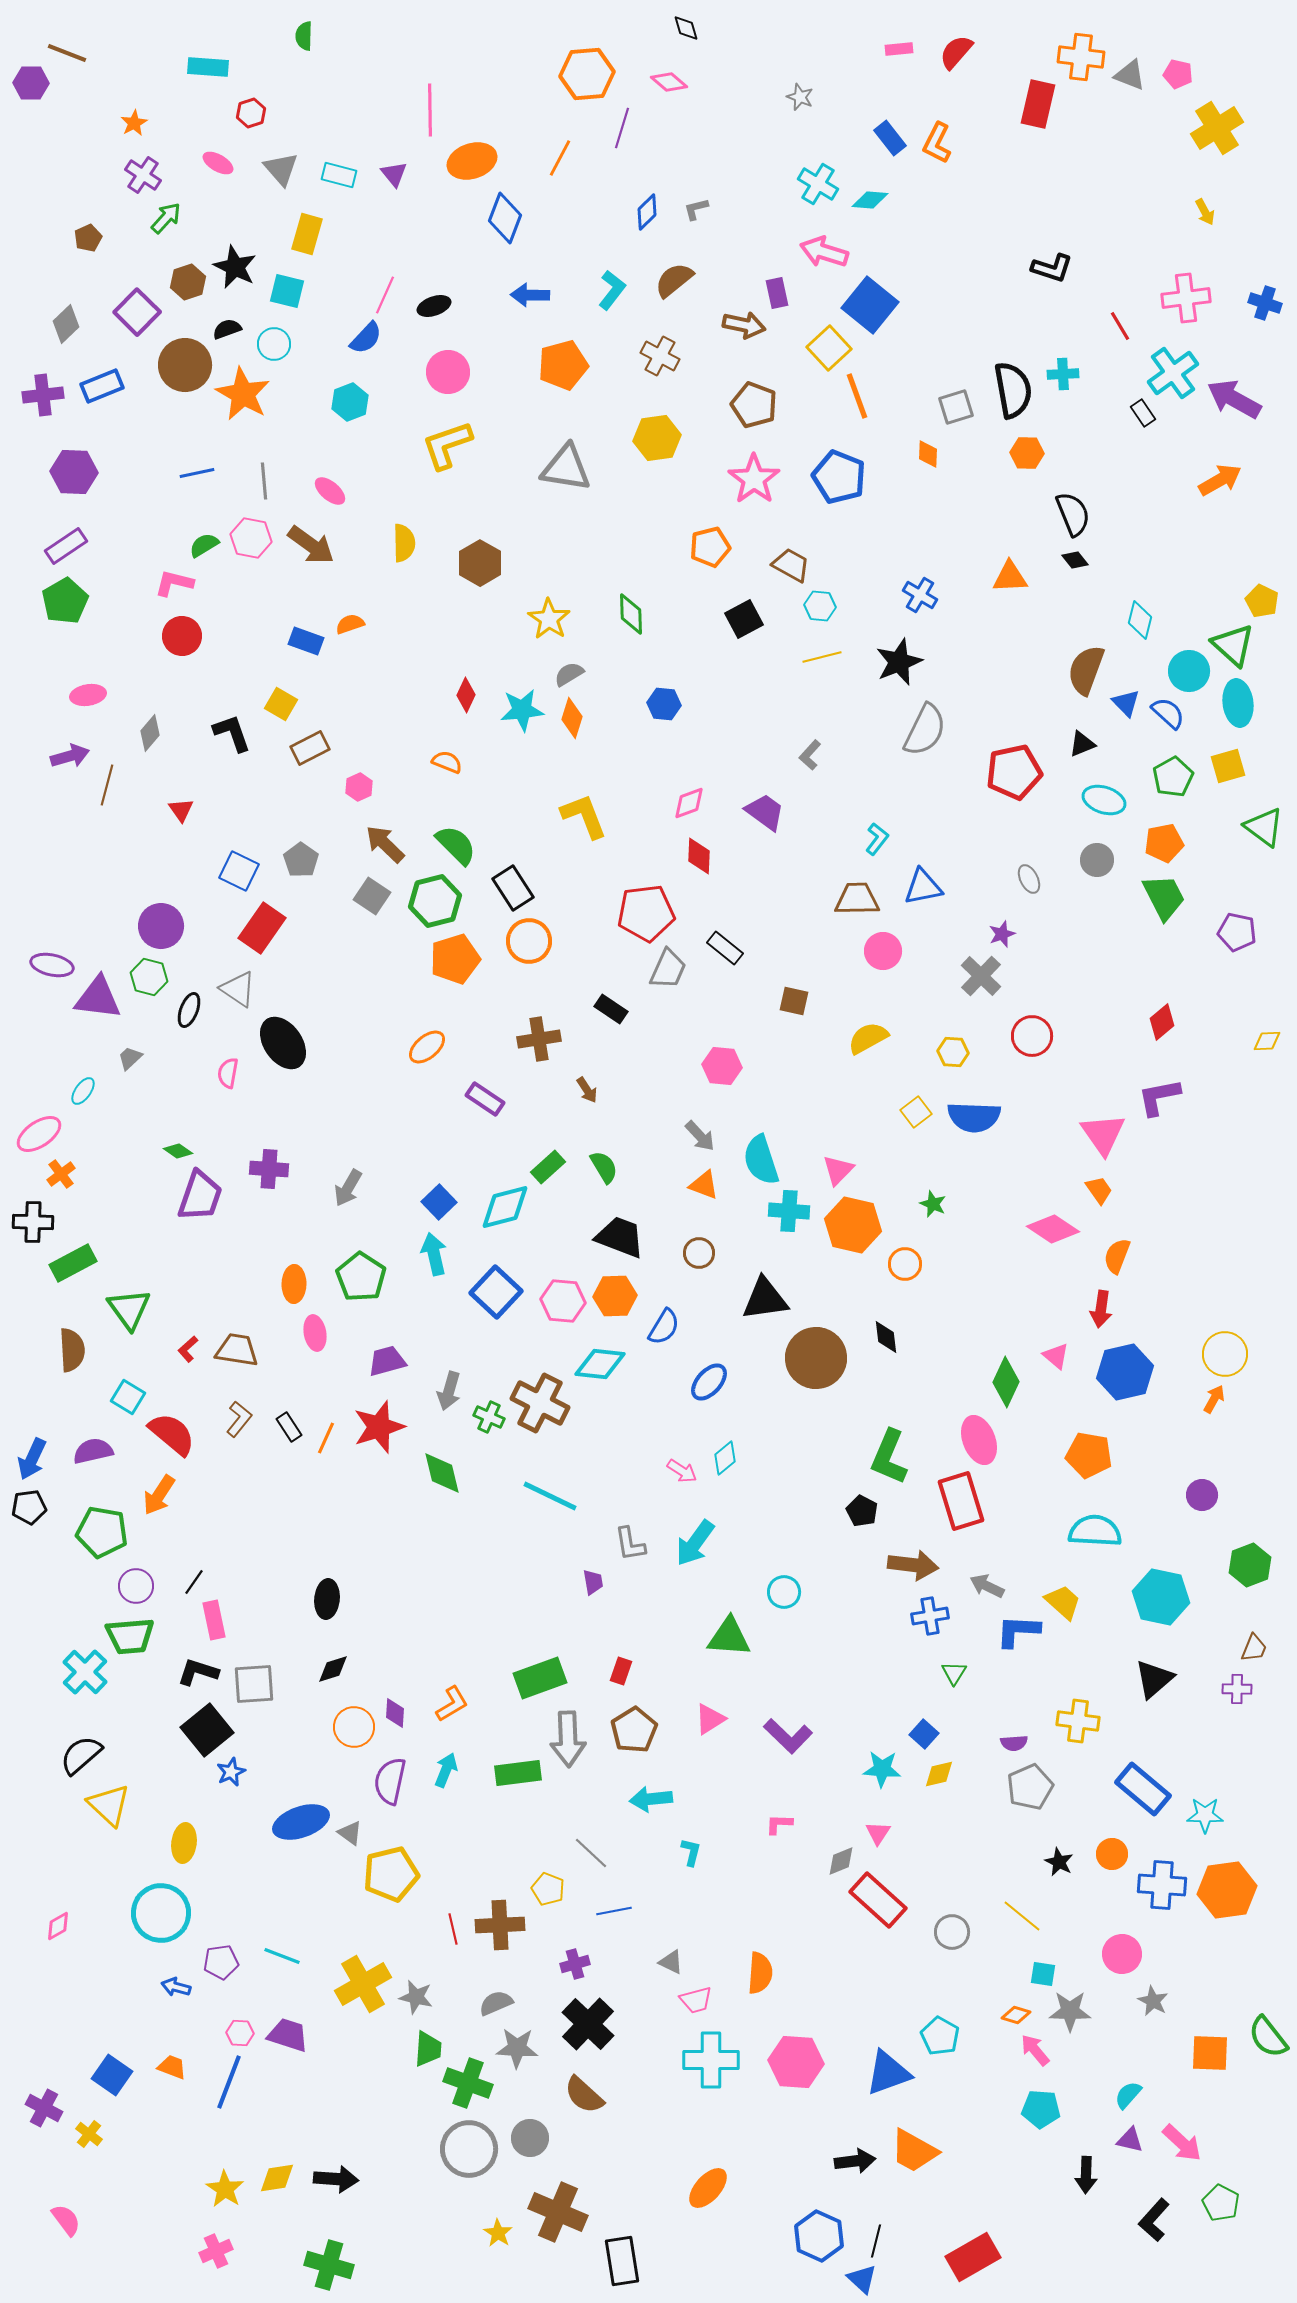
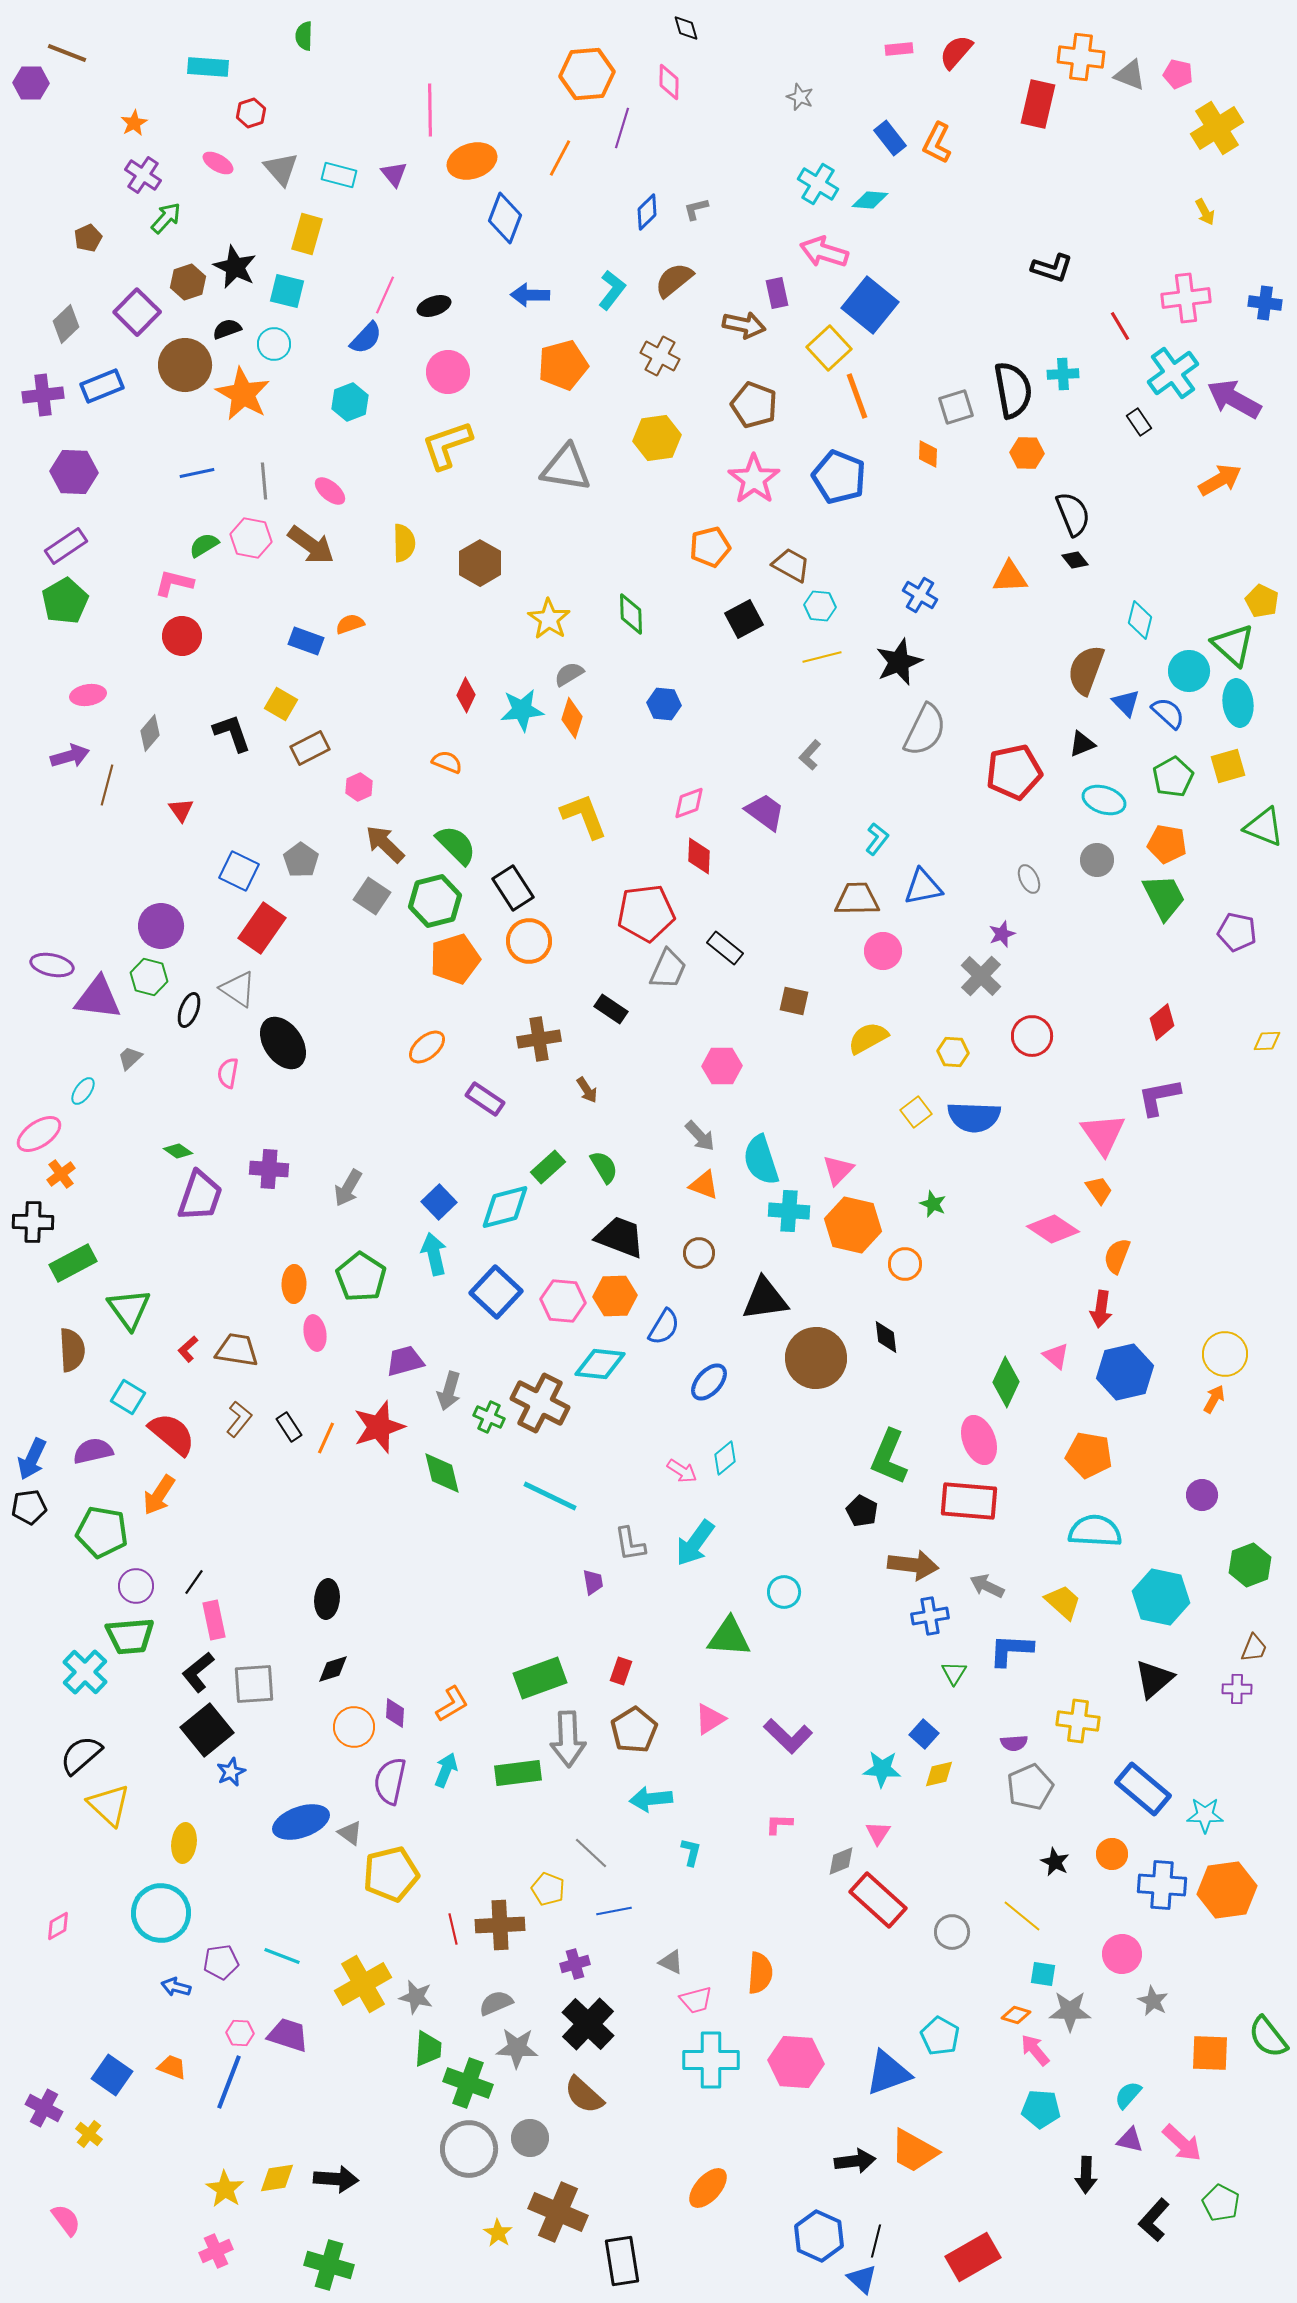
pink diamond at (669, 82): rotated 51 degrees clockwise
blue cross at (1265, 303): rotated 12 degrees counterclockwise
black rectangle at (1143, 413): moved 4 px left, 9 px down
green triangle at (1264, 827): rotated 15 degrees counterclockwise
orange pentagon at (1164, 843): moved 3 px right, 1 px down; rotated 21 degrees clockwise
pink hexagon at (722, 1066): rotated 6 degrees counterclockwise
purple trapezoid at (387, 1361): moved 18 px right
red rectangle at (961, 1501): moved 8 px right; rotated 68 degrees counterclockwise
blue L-shape at (1018, 1631): moved 7 px left, 19 px down
black L-shape at (198, 1672): rotated 57 degrees counterclockwise
black star at (1059, 1862): moved 4 px left
